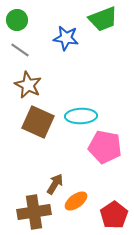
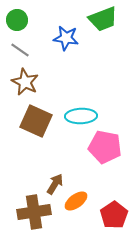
brown star: moved 3 px left, 3 px up
brown square: moved 2 px left, 1 px up
